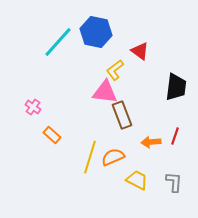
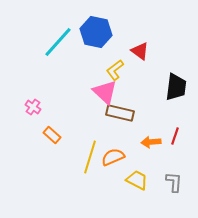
pink triangle: rotated 36 degrees clockwise
brown rectangle: moved 2 px left, 2 px up; rotated 56 degrees counterclockwise
